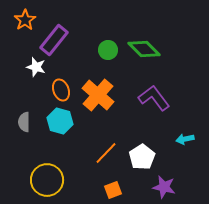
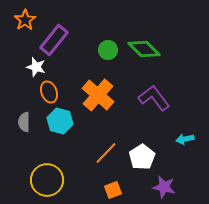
orange ellipse: moved 12 px left, 2 px down
